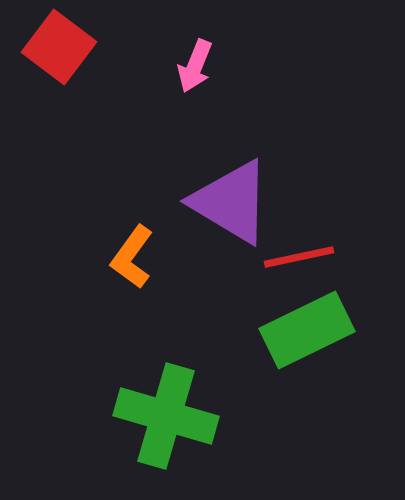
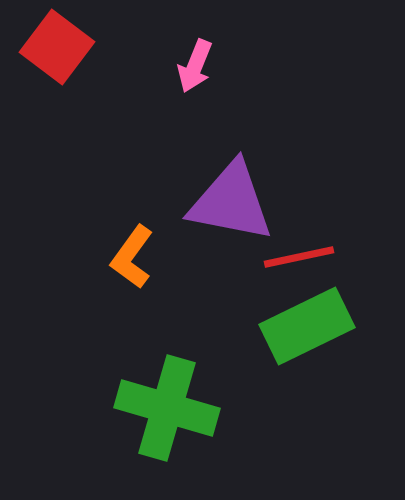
red square: moved 2 px left
purple triangle: rotated 20 degrees counterclockwise
green rectangle: moved 4 px up
green cross: moved 1 px right, 8 px up
